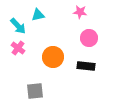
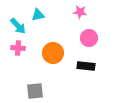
pink cross: rotated 32 degrees counterclockwise
orange circle: moved 4 px up
